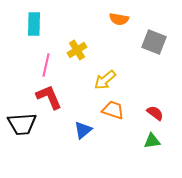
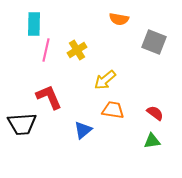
pink line: moved 15 px up
orange trapezoid: rotated 10 degrees counterclockwise
